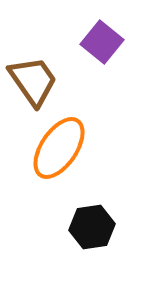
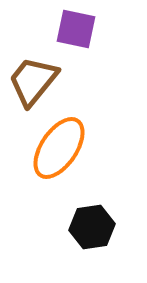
purple square: moved 26 px left, 13 px up; rotated 27 degrees counterclockwise
brown trapezoid: rotated 106 degrees counterclockwise
